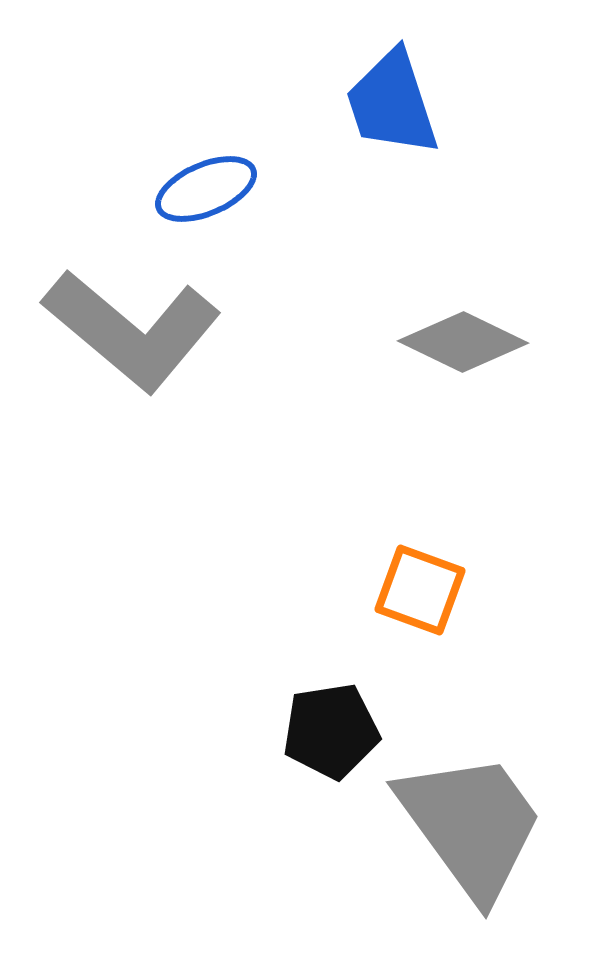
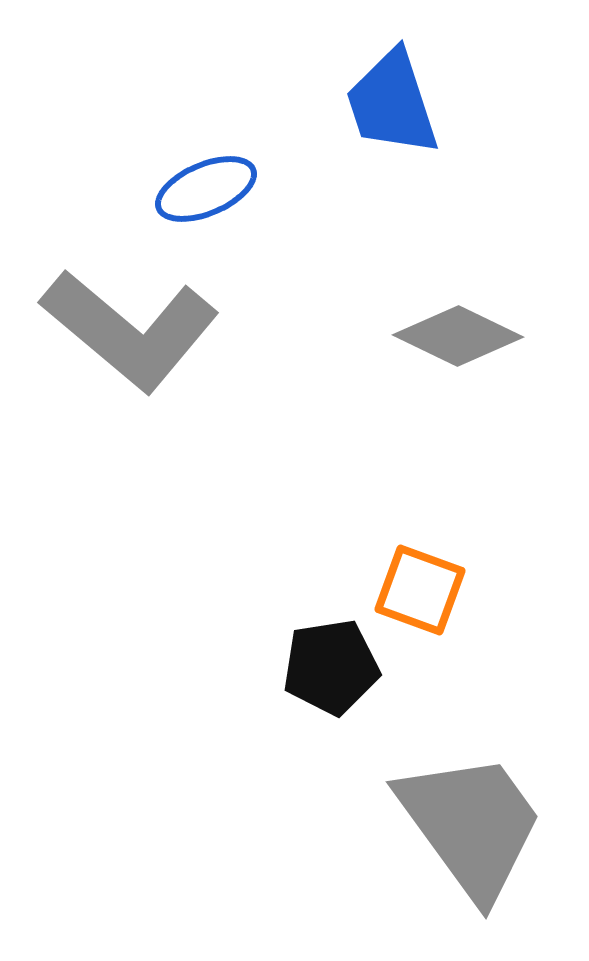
gray L-shape: moved 2 px left
gray diamond: moved 5 px left, 6 px up
black pentagon: moved 64 px up
